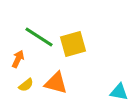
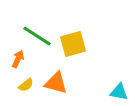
green line: moved 2 px left, 1 px up
